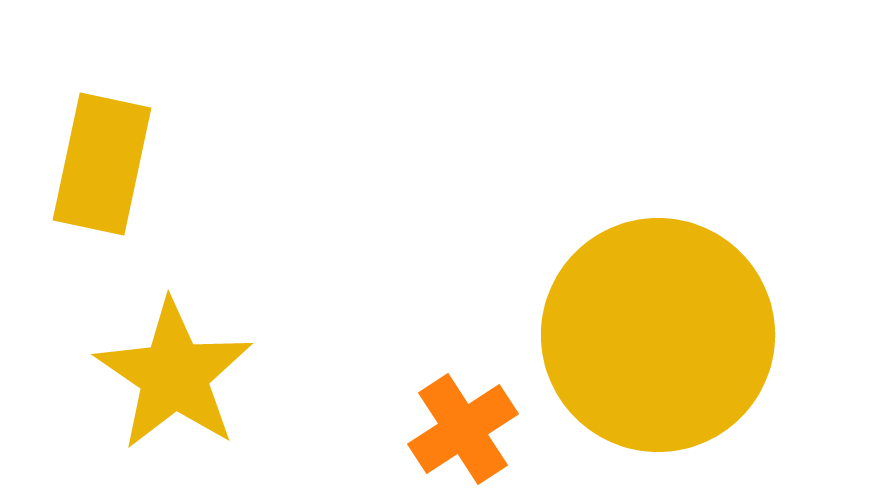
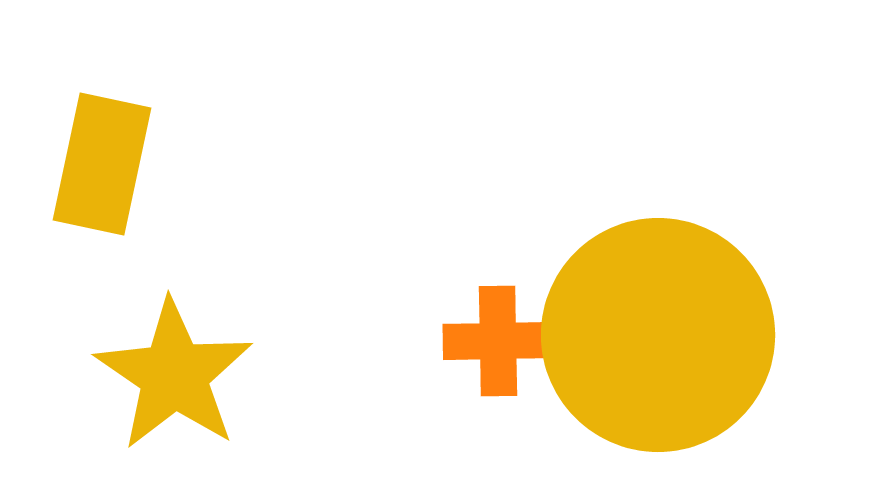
orange cross: moved 35 px right, 88 px up; rotated 32 degrees clockwise
